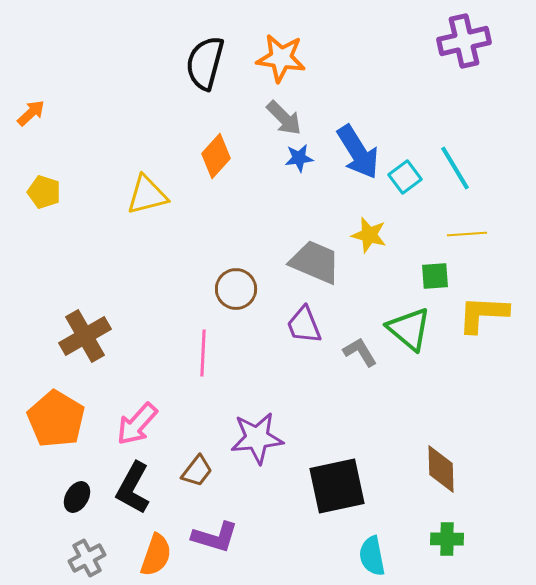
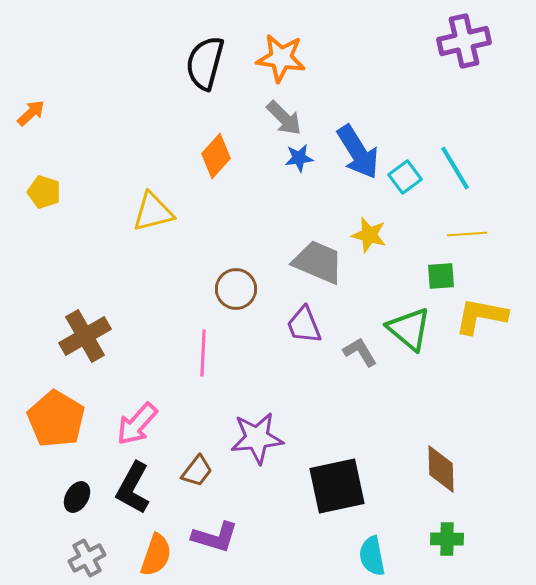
yellow triangle: moved 6 px right, 17 px down
gray trapezoid: moved 3 px right
green square: moved 6 px right
yellow L-shape: moved 2 px left, 2 px down; rotated 8 degrees clockwise
